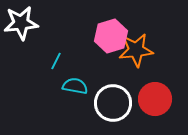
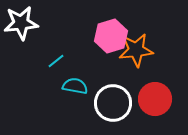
cyan line: rotated 24 degrees clockwise
